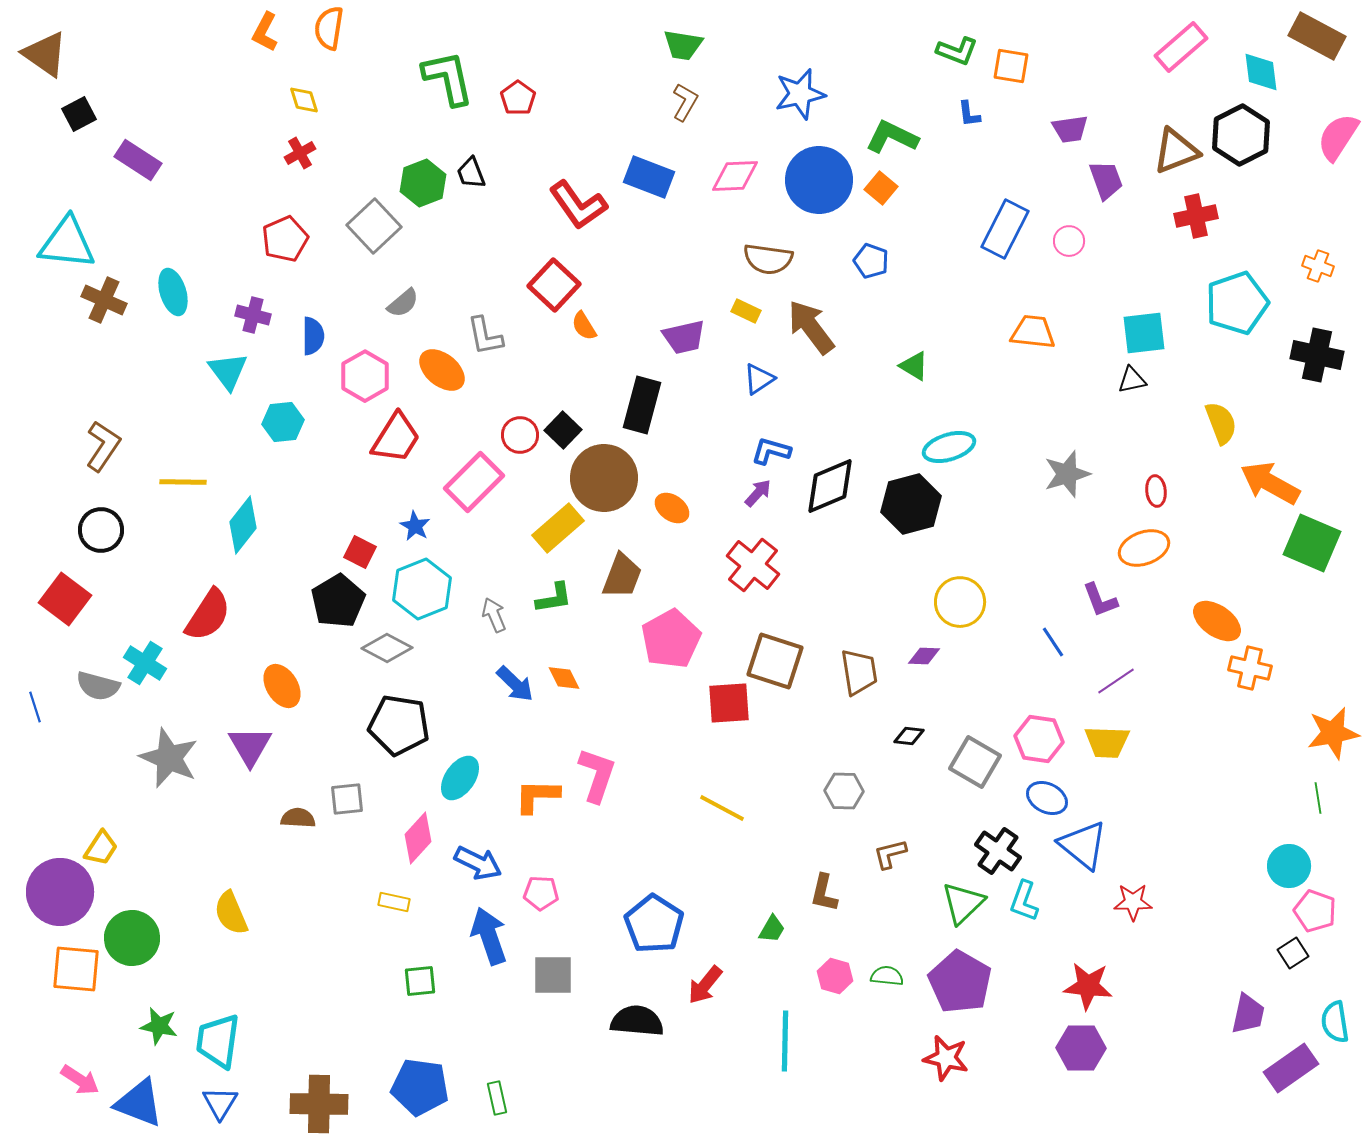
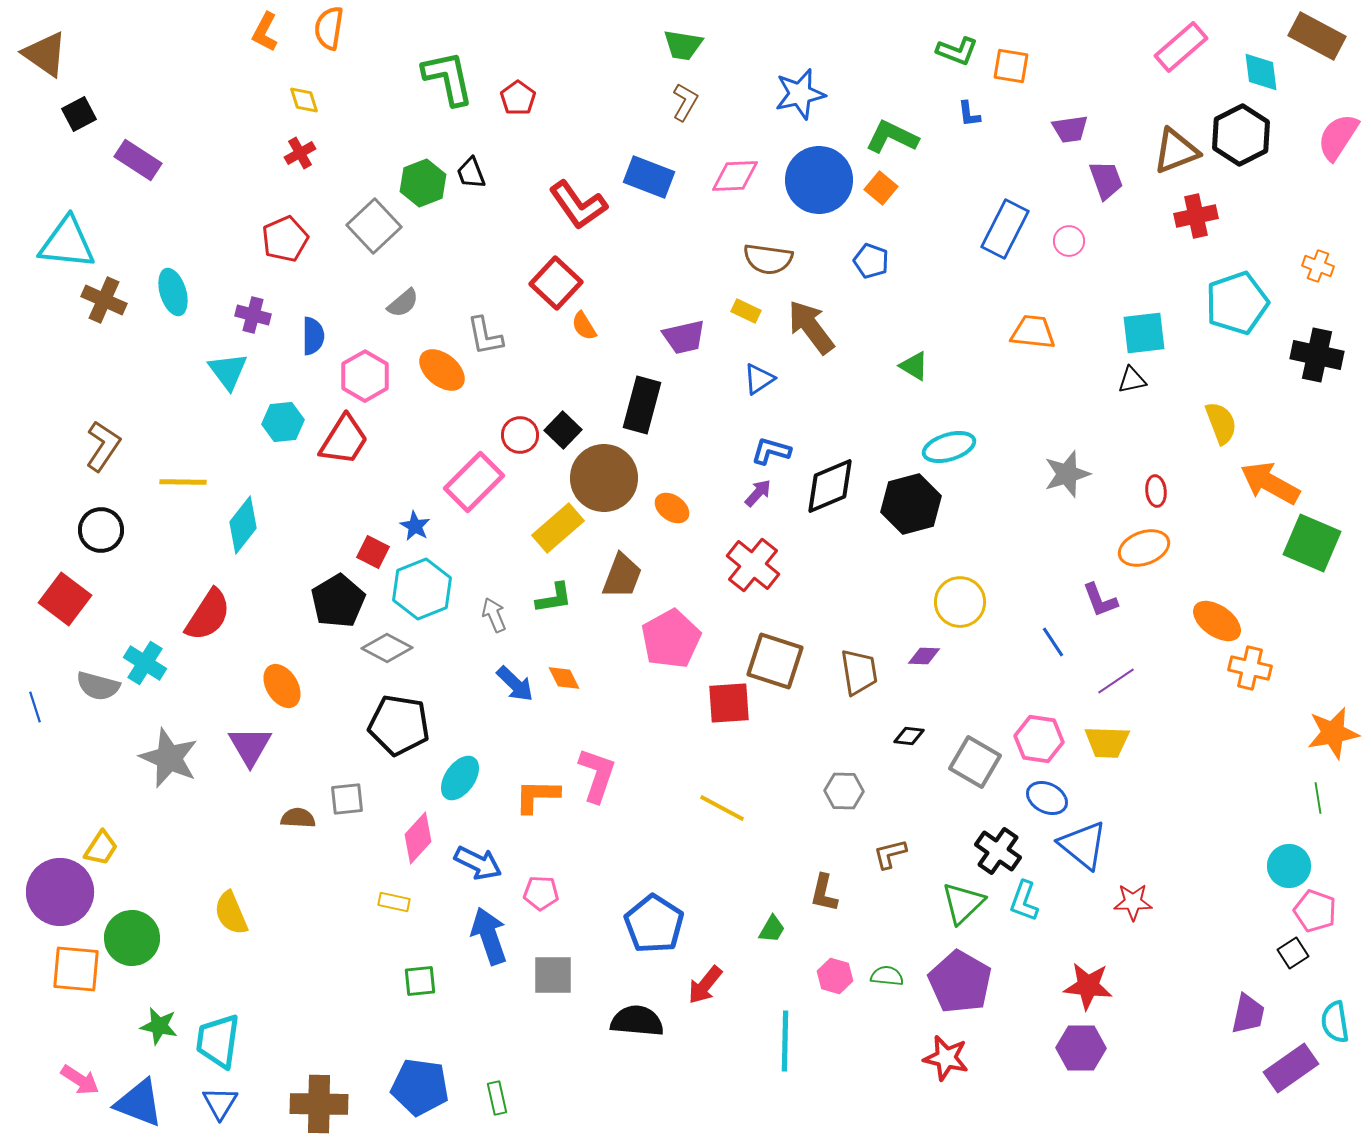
red square at (554, 285): moved 2 px right, 2 px up
red trapezoid at (396, 438): moved 52 px left, 2 px down
red square at (360, 552): moved 13 px right
